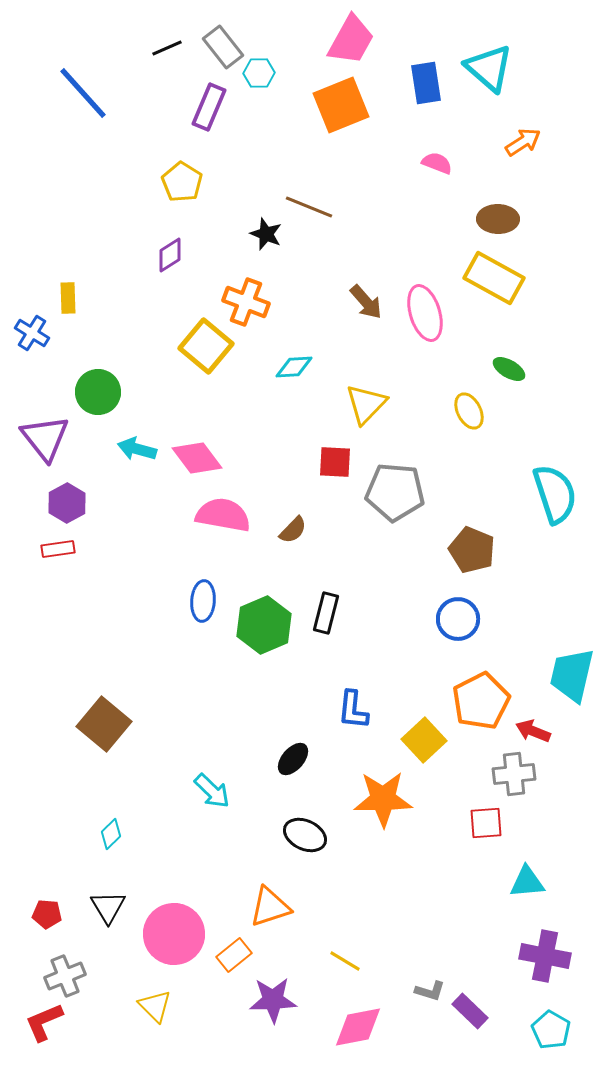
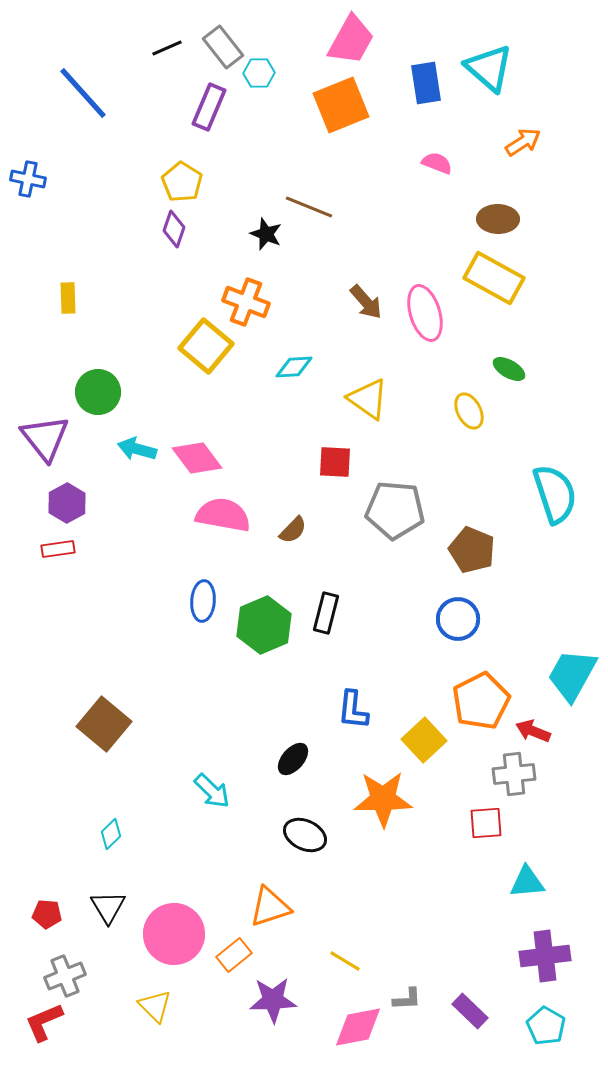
purple diamond at (170, 255): moved 4 px right, 26 px up; rotated 39 degrees counterclockwise
blue cross at (32, 333): moved 4 px left, 154 px up; rotated 20 degrees counterclockwise
yellow triangle at (366, 404): moved 2 px right, 5 px up; rotated 39 degrees counterclockwise
gray pentagon at (395, 492): moved 18 px down
cyan trapezoid at (572, 675): rotated 16 degrees clockwise
purple cross at (545, 956): rotated 18 degrees counterclockwise
gray L-shape at (430, 991): moved 23 px left, 8 px down; rotated 20 degrees counterclockwise
cyan pentagon at (551, 1030): moved 5 px left, 4 px up
